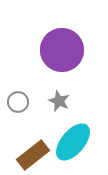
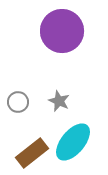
purple circle: moved 19 px up
brown rectangle: moved 1 px left, 2 px up
